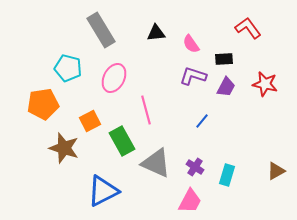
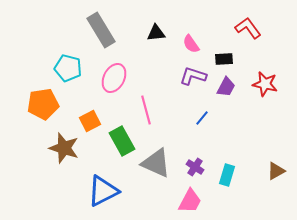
blue line: moved 3 px up
